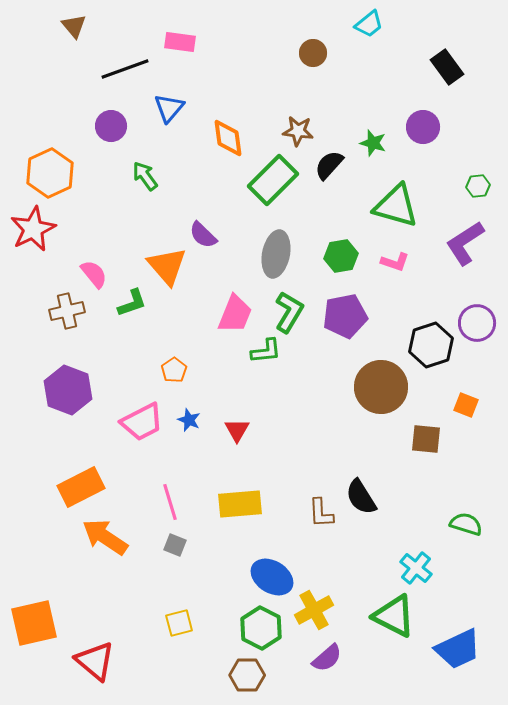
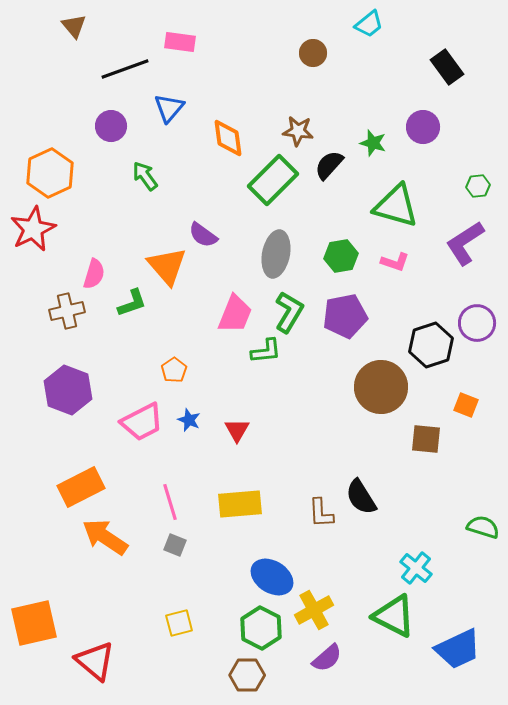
purple semicircle at (203, 235): rotated 8 degrees counterclockwise
pink semicircle at (94, 274): rotated 56 degrees clockwise
green semicircle at (466, 524): moved 17 px right, 3 px down
